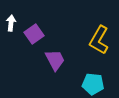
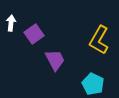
cyan pentagon: rotated 20 degrees clockwise
